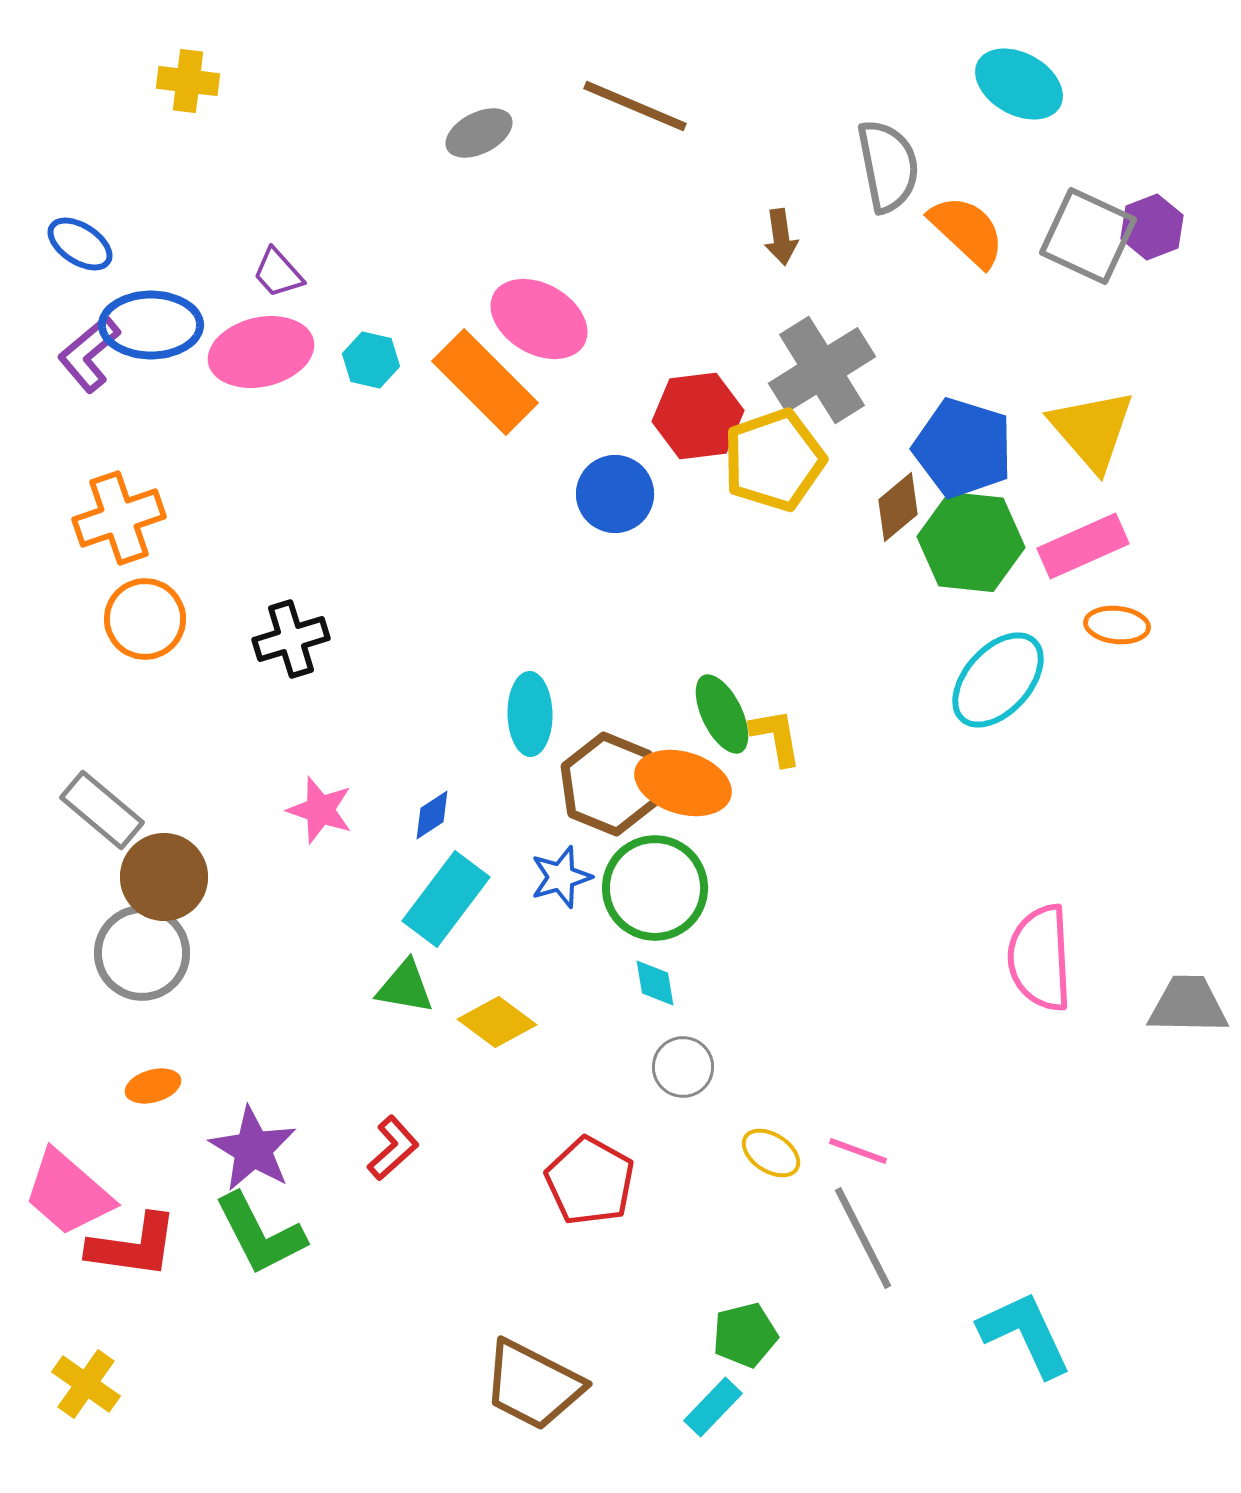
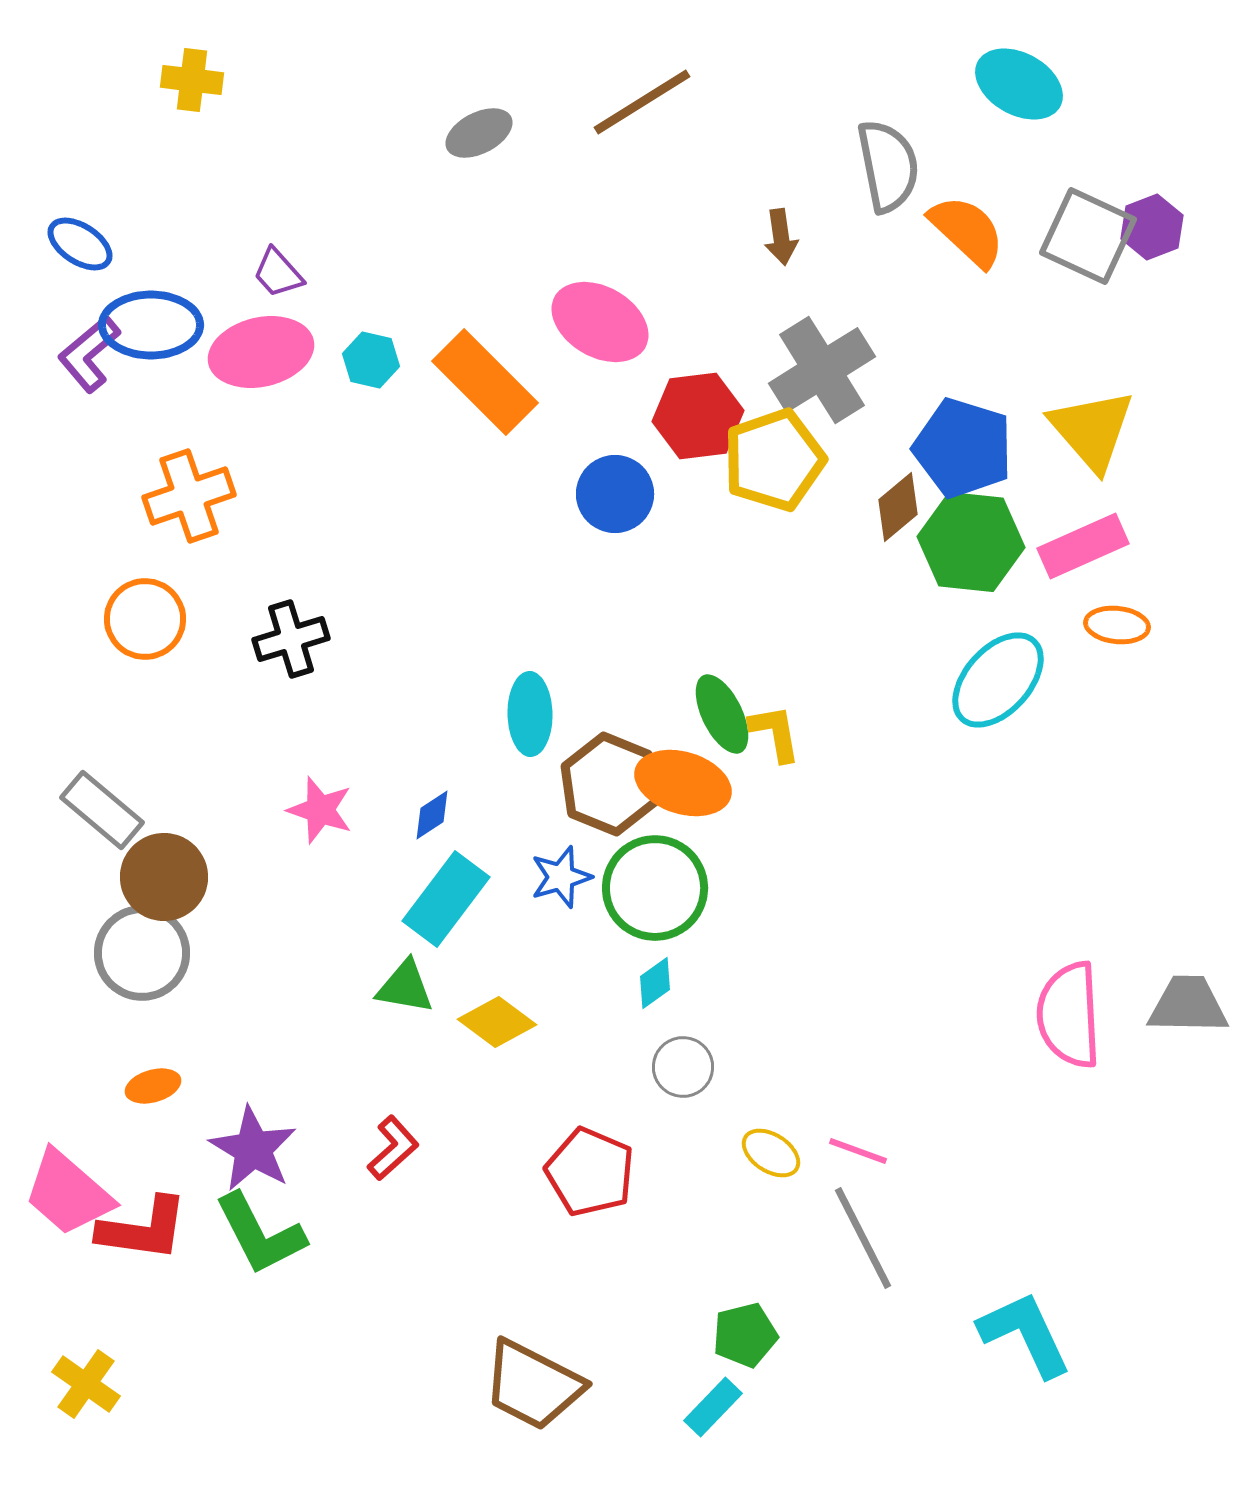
yellow cross at (188, 81): moved 4 px right, 1 px up
brown line at (635, 106): moved 7 px right, 4 px up; rotated 55 degrees counterclockwise
pink ellipse at (539, 319): moved 61 px right, 3 px down
orange cross at (119, 518): moved 70 px right, 22 px up
yellow L-shape at (776, 737): moved 1 px left, 4 px up
pink semicircle at (1040, 958): moved 29 px right, 57 px down
cyan diamond at (655, 983): rotated 64 degrees clockwise
red pentagon at (590, 1181): moved 9 px up; rotated 6 degrees counterclockwise
red L-shape at (133, 1246): moved 10 px right, 17 px up
